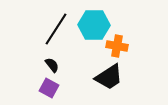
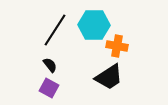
black line: moved 1 px left, 1 px down
black semicircle: moved 2 px left
